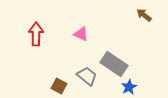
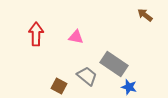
brown arrow: moved 1 px right
pink triangle: moved 5 px left, 3 px down; rotated 14 degrees counterclockwise
blue star: rotated 28 degrees counterclockwise
